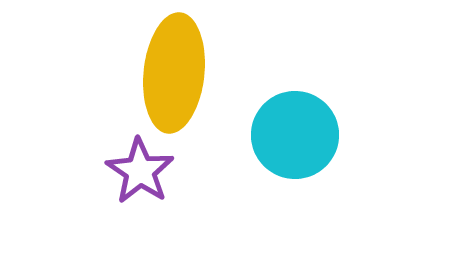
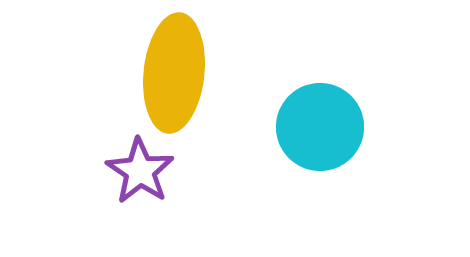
cyan circle: moved 25 px right, 8 px up
